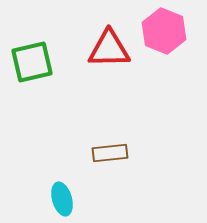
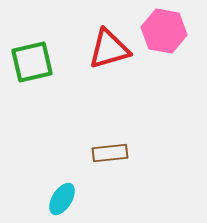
pink hexagon: rotated 12 degrees counterclockwise
red triangle: rotated 15 degrees counterclockwise
cyan ellipse: rotated 48 degrees clockwise
